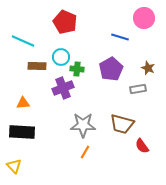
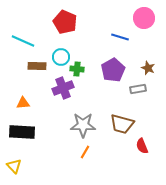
purple pentagon: moved 2 px right, 1 px down
red semicircle: rotated 14 degrees clockwise
